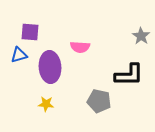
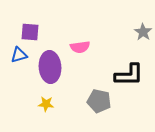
gray star: moved 2 px right, 4 px up
pink semicircle: rotated 12 degrees counterclockwise
